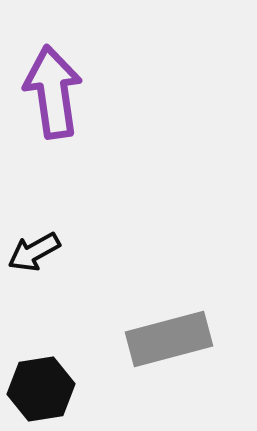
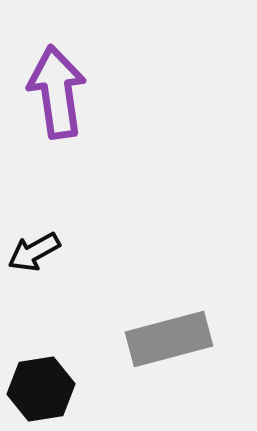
purple arrow: moved 4 px right
